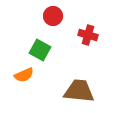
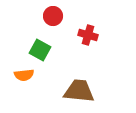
orange semicircle: rotated 18 degrees clockwise
